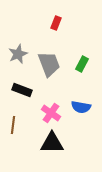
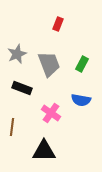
red rectangle: moved 2 px right, 1 px down
gray star: moved 1 px left
black rectangle: moved 2 px up
blue semicircle: moved 7 px up
brown line: moved 1 px left, 2 px down
black triangle: moved 8 px left, 8 px down
